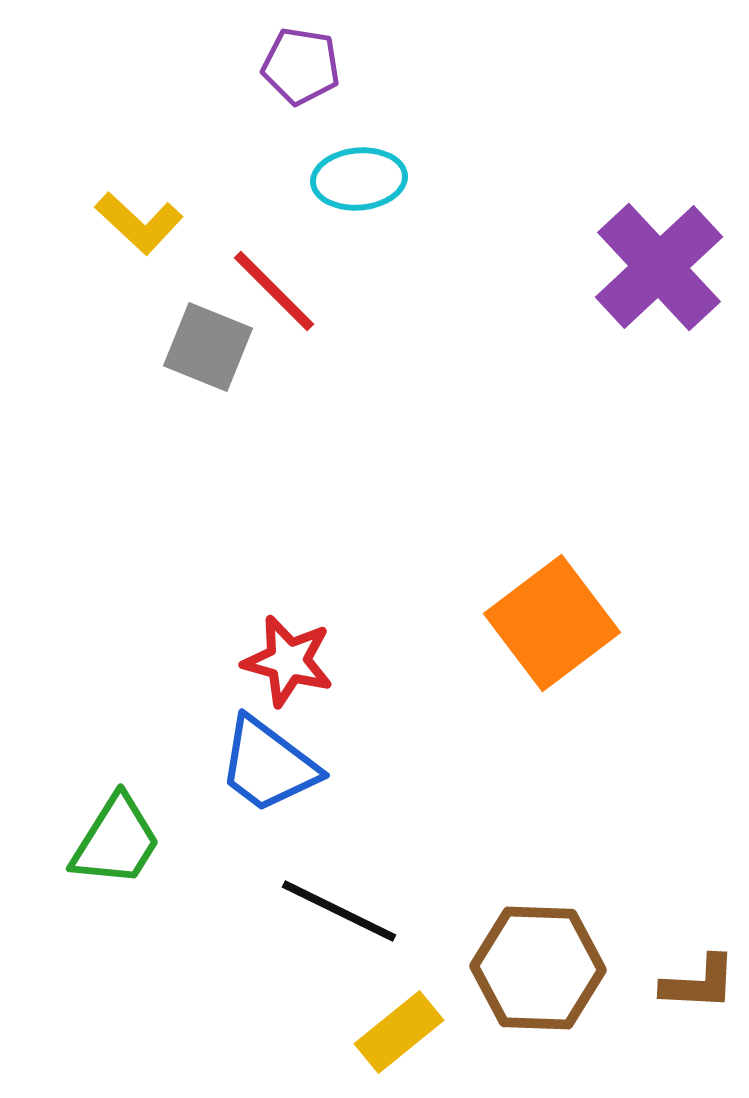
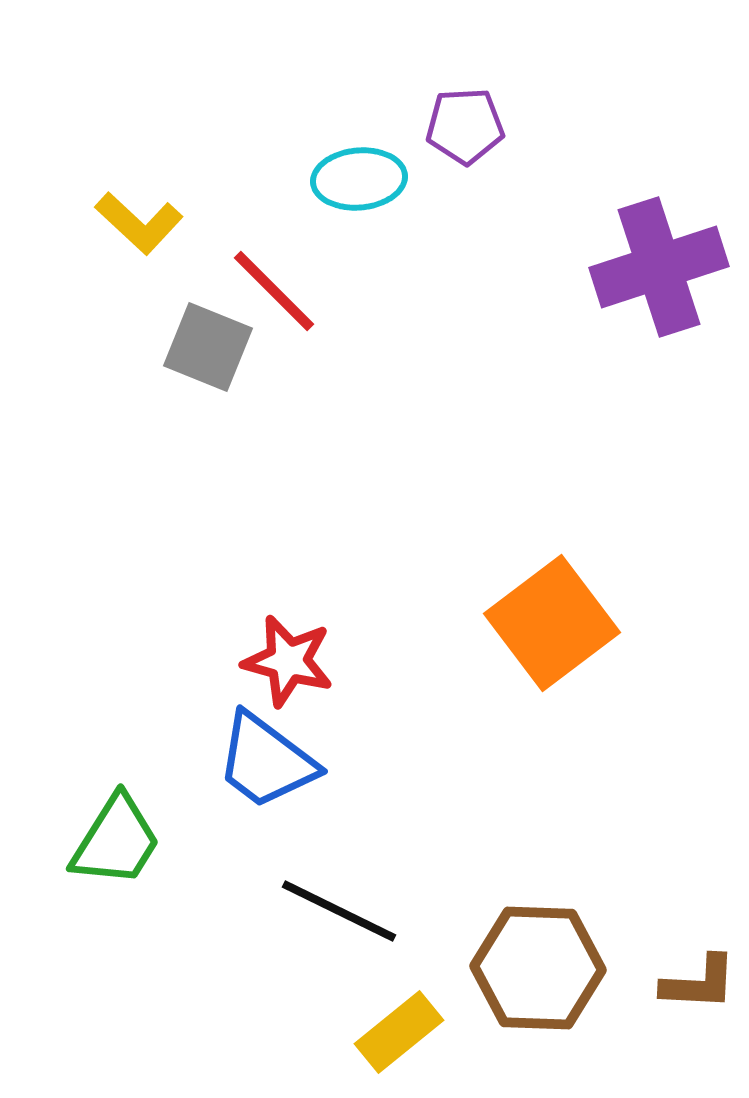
purple pentagon: moved 164 px right, 60 px down; rotated 12 degrees counterclockwise
purple cross: rotated 25 degrees clockwise
blue trapezoid: moved 2 px left, 4 px up
